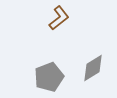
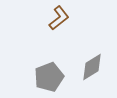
gray diamond: moved 1 px left, 1 px up
